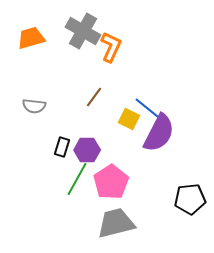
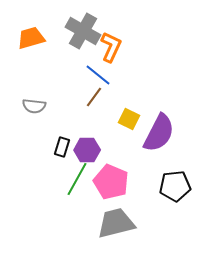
blue line: moved 49 px left, 33 px up
pink pentagon: rotated 16 degrees counterclockwise
black pentagon: moved 15 px left, 13 px up
